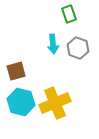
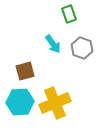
cyan arrow: rotated 30 degrees counterclockwise
gray hexagon: moved 4 px right
brown square: moved 9 px right
cyan hexagon: moved 1 px left; rotated 16 degrees counterclockwise
